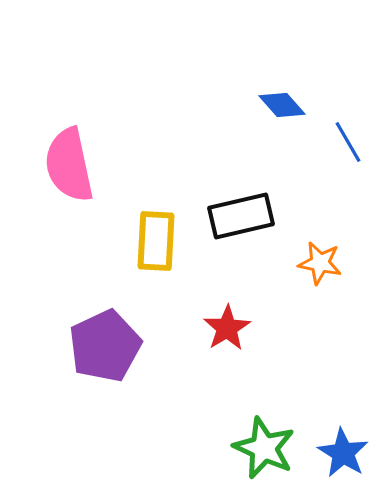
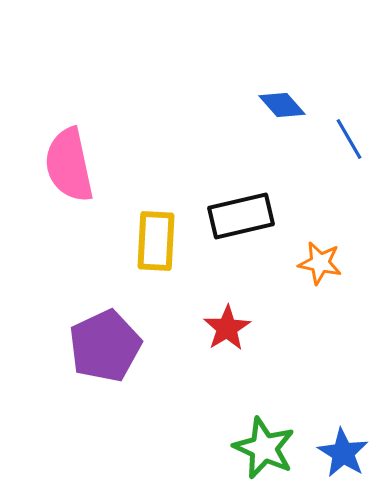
blue line: moved 1 px right, 3 px up
